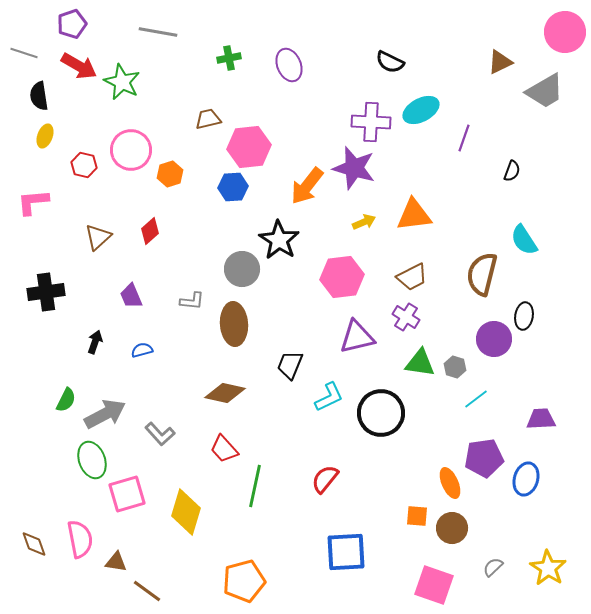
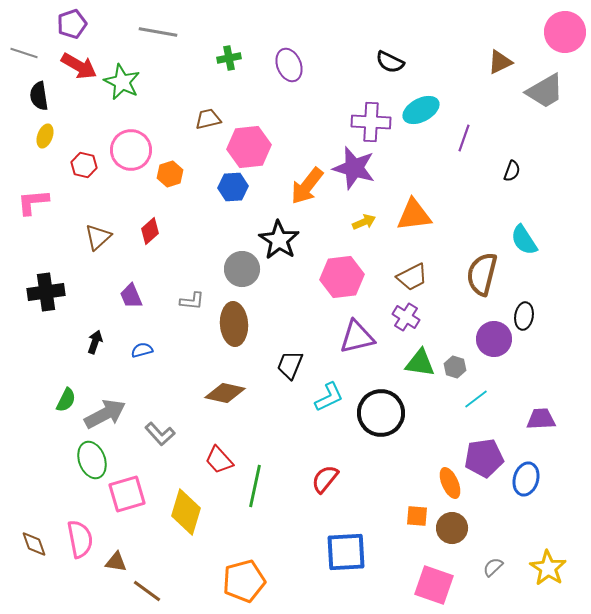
red trapezoid at (224, 449): moved 5 px left, 11 px down
